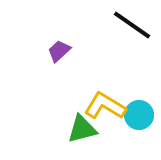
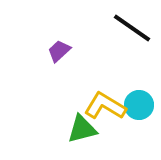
black line: moved 3 px down
cyan circle: moved 10 px up
